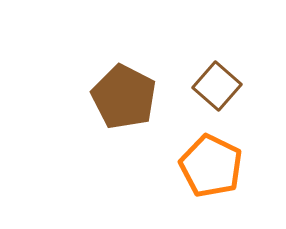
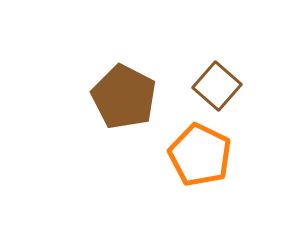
orange pentagon: moved 11 px left, 11 px up
